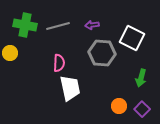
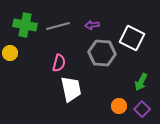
pink semicircle: rotated 12 degrees clockwise
green arrow: moved 4 px down; rotated 12 degrees clockwise
white trapezoid: moved 1 px right, 1 px down
